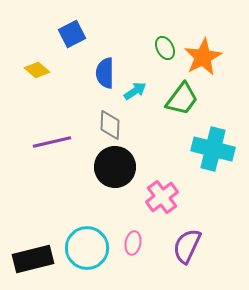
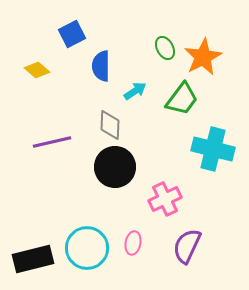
blue semicircle: moved 4 px left, 7 px up
pink cross: moved 3 px right, 2 px down; rotated 12 degrees clockwise
